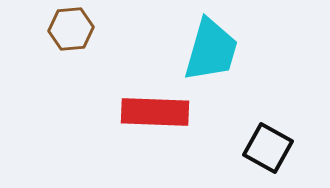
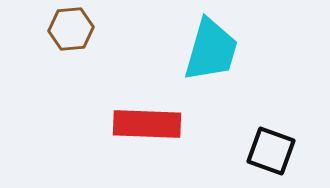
red rectangle: moved 8 px left, 12 px down
black square: moved 3 px right, 3 px down; rotated 9 degrees counterclockwise
